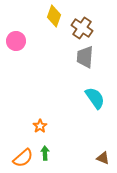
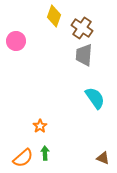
gray trapezoid: moved 1 px left, 2 px up
